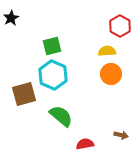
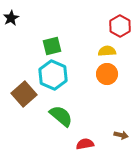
orange circle: moved 4 px left
brown square: rotated 25 degrees counterclockwise
